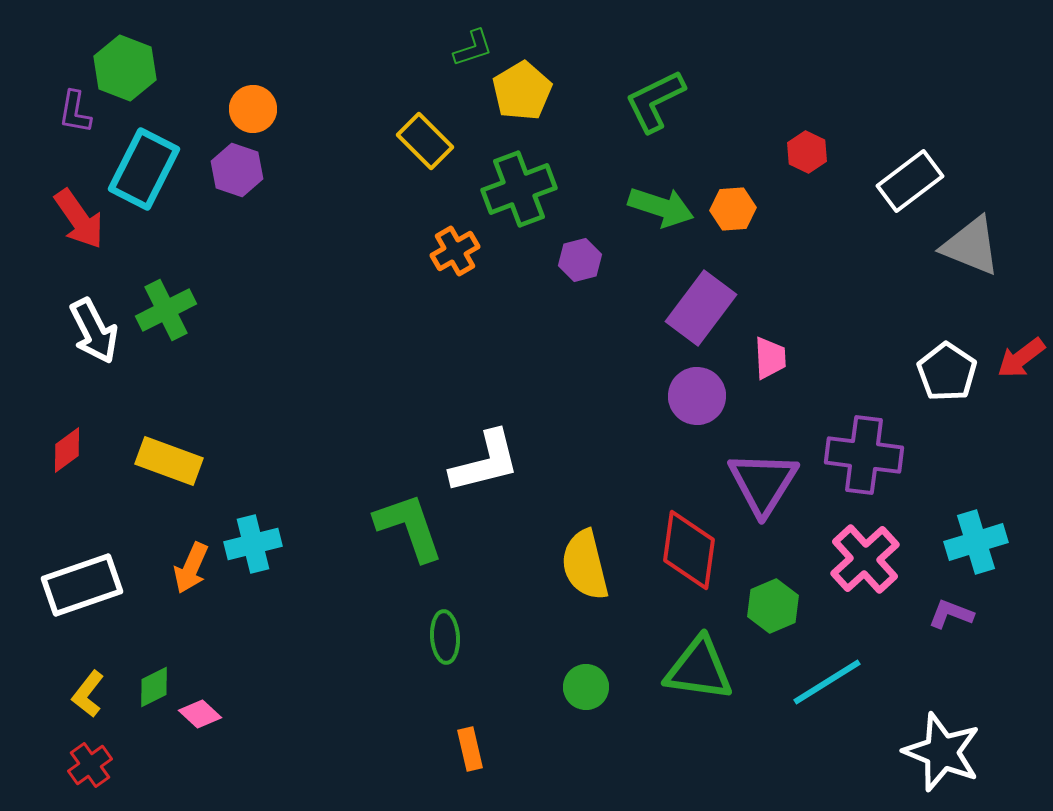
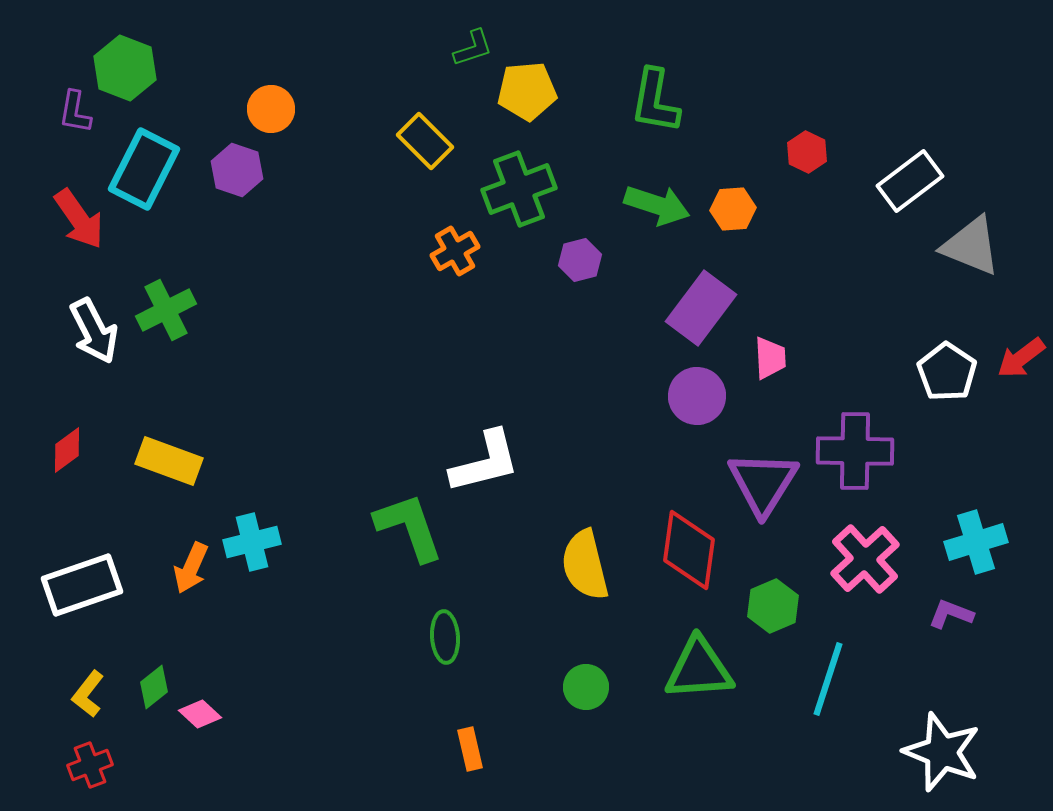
yellow pentagon at (522, 91): moved 5 px right; rotated 26 degrees clockwise
green L-shape at (655, 101): rotated 54 degrees counterclockwise
orange circle at (253, 109): moved 18 px right
green arrow at (661, 207): moved 4 px left, 2 px up
purple cross at (864, 455): moved 9 px left, 4 px up; rotated 6 degrees counterclockwise
cyan cross at (253, 544): moved 1 px left, 2 px up
green triangle at (699, 669): rotated 12 degrees counterclockwise
cyan line at (827, 682): moved 1 px right, 3 px up; rotated 40 degrees counterclockwise
green diamond at (154, 687): rotated 12 degrees counterclockwise
red cross at (90, 765): rotated 15 degrees clockwise
